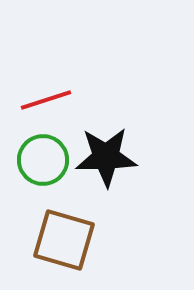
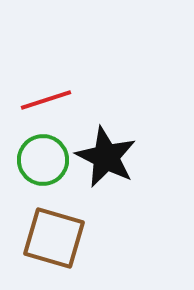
black star: rotated 28 degrees clockwise
brown square: moved 10 px left, 2 px up
